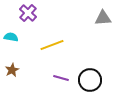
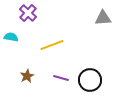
brown star: moved 15 px right, 6 px down
